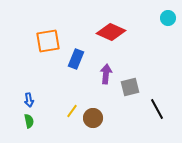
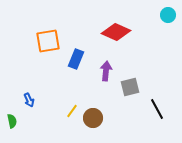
cyan circle: moved 3 px up
red diamond: moved 5 px right
purple arrow: moved 3 px up
blue arrow: rotated 16 degrees counterclockwise
green semicircle: moved 17 px left
